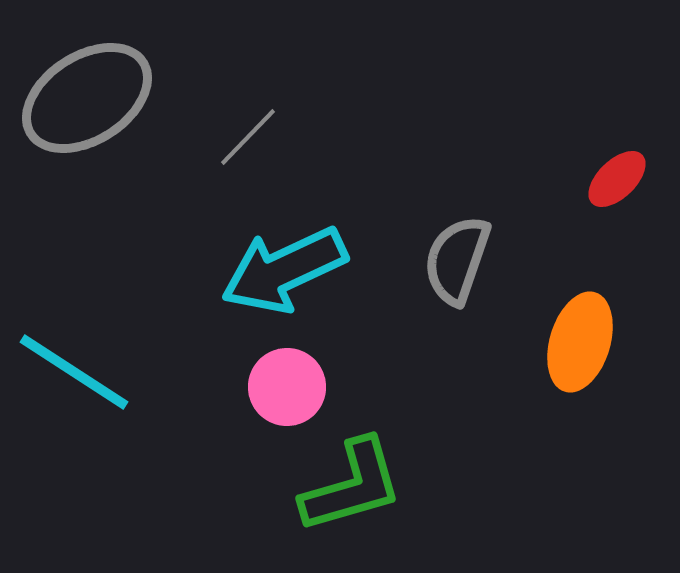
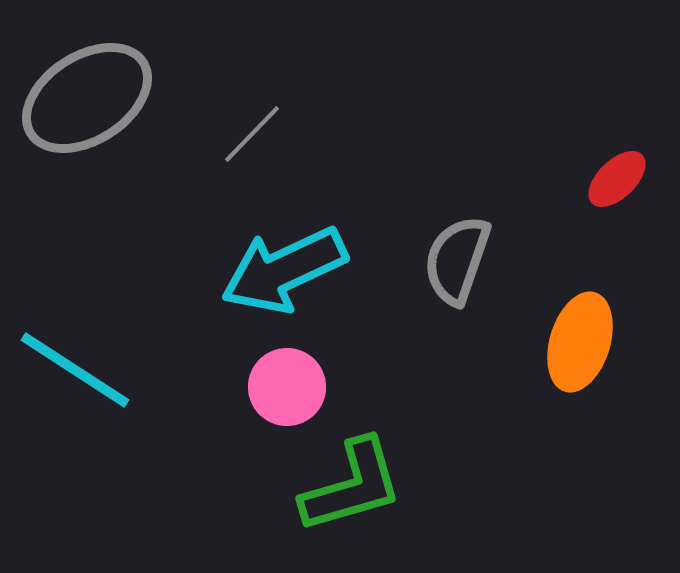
gray line: moved 4 px right, 3 px up
cyan line: moved 1 px right, 2 px up
